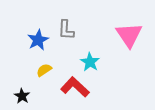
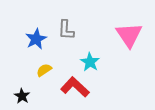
blue star: moved 2 px left, 1 px up
